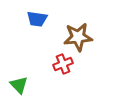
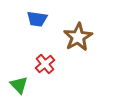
brown star: rotated 24 degrees counterclockwise
red cross: moved 18 px left; rotated 18 degrees counterclockwise
